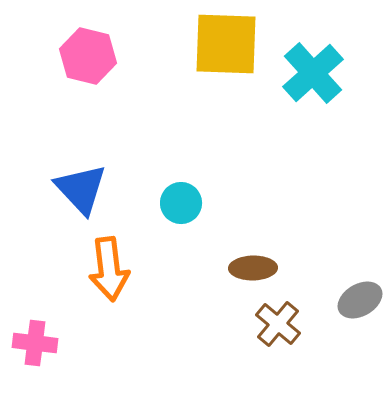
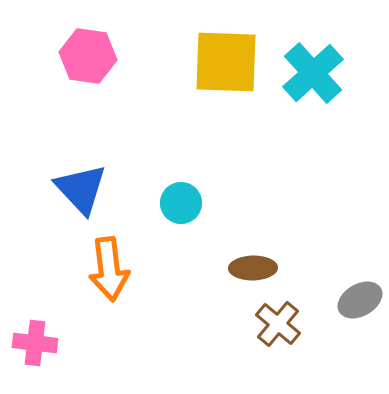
yellow square: moved 18 px down
pink hexagon: rotated 6 degrees counterclockwise
